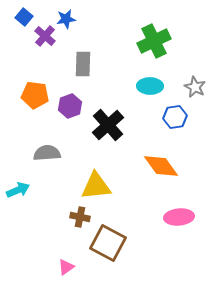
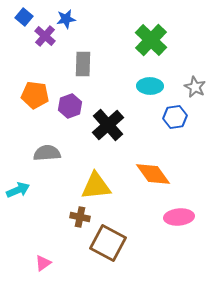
green cross: moved 3 px left, 1 px up; rotated 20 degrees counterclockwise
orange diamond: moved 8 px left, 8 px down
pink triangle: moved 23 px left, 4 px up
